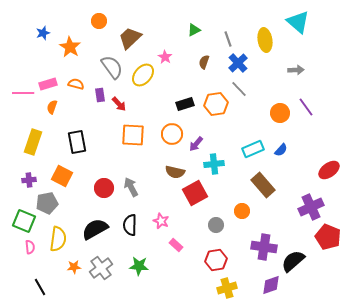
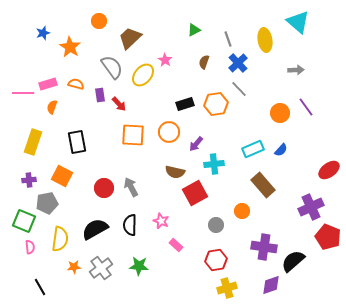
pink star at (165, 57): moved 3 px down
orange circle at (172, 134): moved 3 px left, 2 px up
yellow semicircle at (58, 239): moved 2 px right
